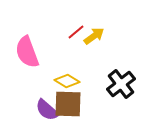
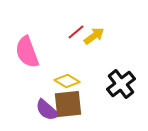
brown square: rotated 8 degrees counterclockwise
